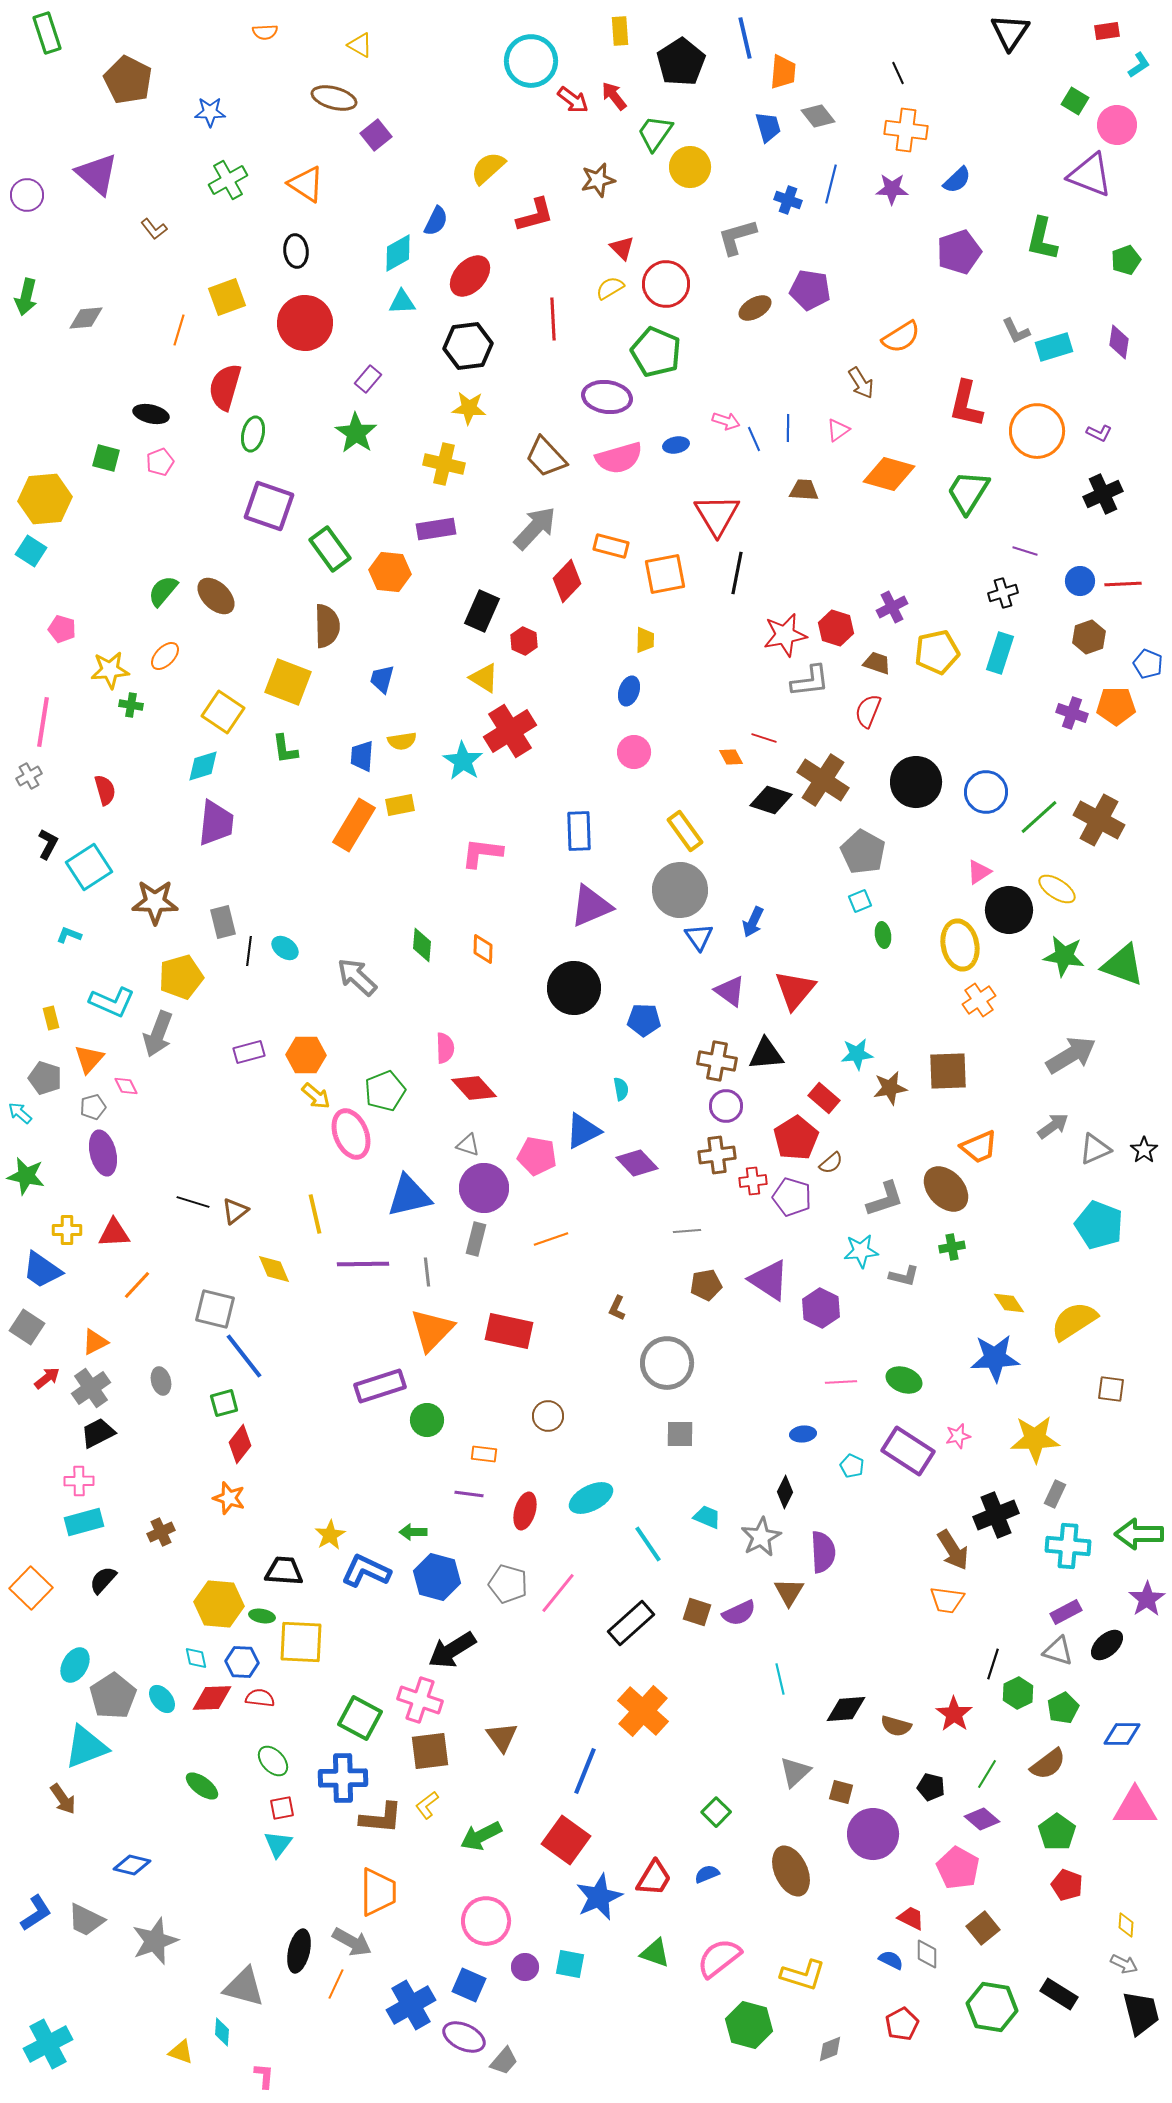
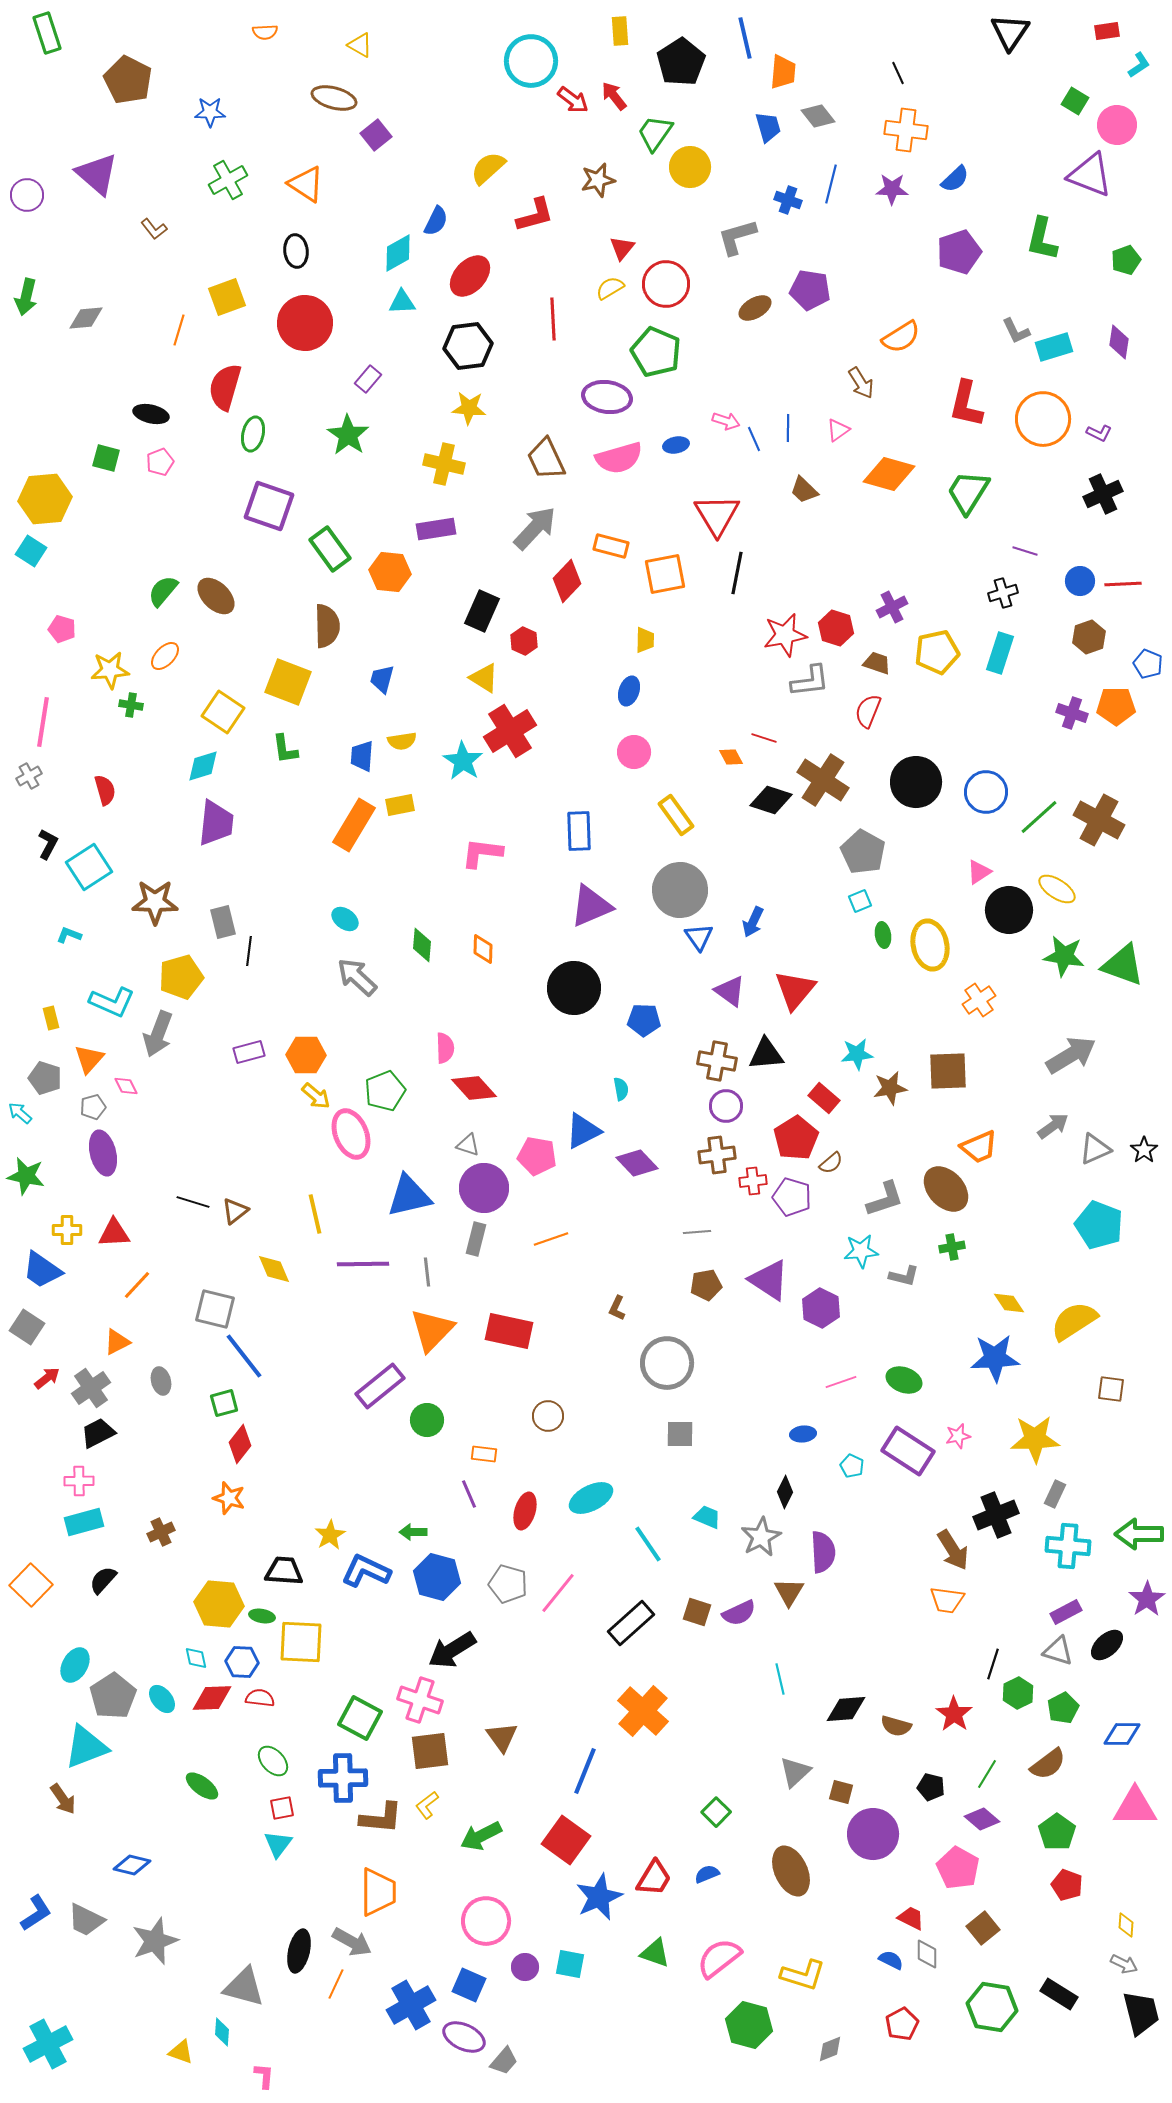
blue semicircle at (957, 180): moved 2 px left, 1 px up
red triangle at (622, 248): rotated 24 degrees clockwise
orange circle at (1037, 431): moved 6 px right, 12 px up
green star at (356, 433): moved 8 px left, 2 px down
brown trapezoid at (546, 457): moved 2 px down; rotated 18 degrees clockwise
brown trapezoid at (804, 490): rotated 140 degrees counterclockwise
yellow rectangle at (685, 831): moved 9 px left, 16 px up
yellow ellipse at (960, 945): moved 30 px left
cyan ellipse at (285, 948): moved 60 px right, 29 px up
gray line at (687, 1231): moved 10 px right, 1 px down
orange triangle at (95, 1342): moved 22 px right
pink line at (841, 1382): rotated 16 degrees counterclockwise
purple rectangle at (380, 1386): rotated 21 degrees counterclockwise
purple line at (469, 1494): rotated 60 degrees clockwise
orange square at (31, 1588): moved 3 px up
